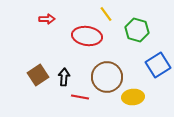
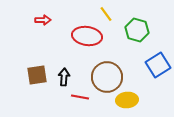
red arrow: moved 4 px left, 1 px down
brown square: moved 1 px left; rotated 25 degrees clockwise
yellow ellipse: moved 6 px left, 3 px down
